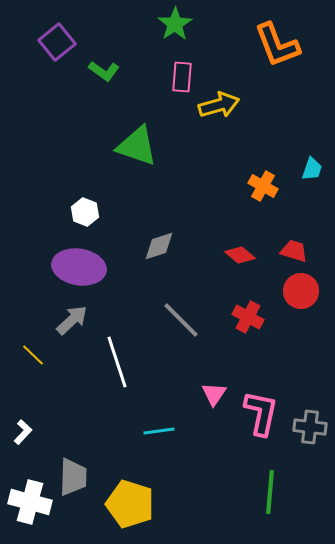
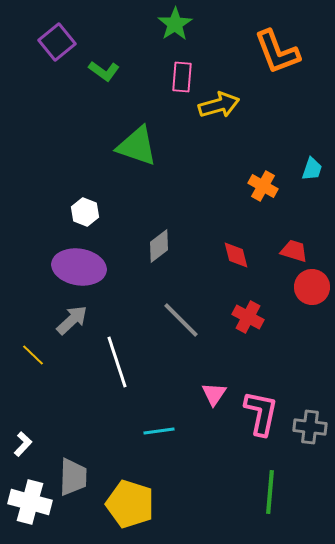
orange L-shape: moved 7 px down
gray diamond: rotated 20 degrees counterclockwise
red diamond: moved 4 px left; rotated 36 degrees clockwise
red circle: moved 11 px right, 4 px up
white L-shape: moved 12 px down
